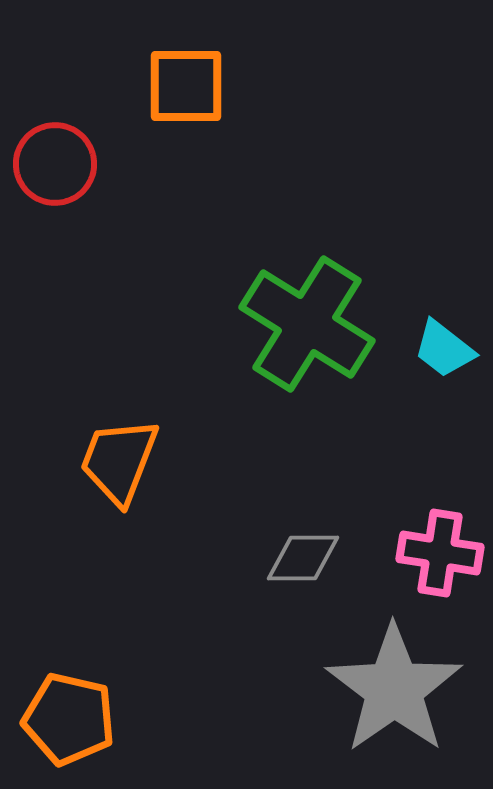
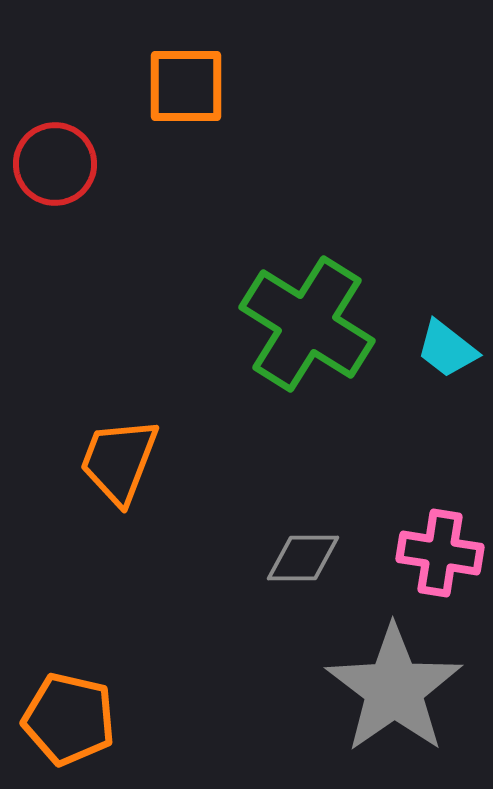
cyan trapezoid: moved 3 px right
